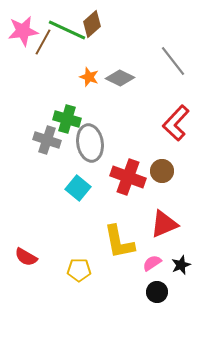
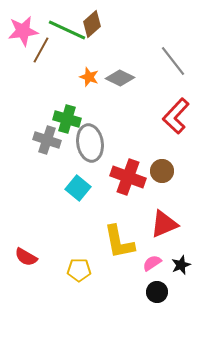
brown line: moved 2 px left, 8 px down
red L-shape: moved 7 px up
